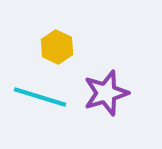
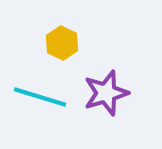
yellow hexagon: moved 5 px right, 4 px up
